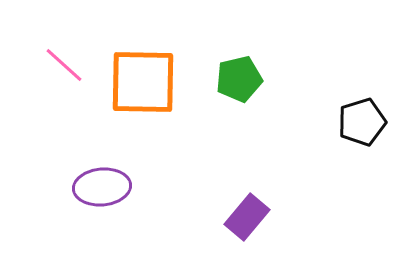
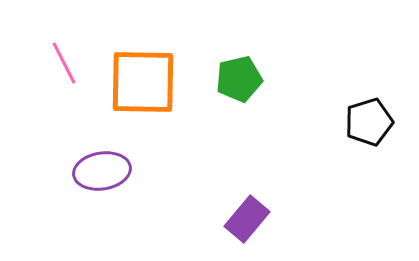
pink line: moved 2 px up; rotated 21 degrees clockwise
black pentagon: moved 7 px right
purple ellipse: moved 16 px up; rotated 4 degrees counterclockwise
purple rectangle: moved 2 px down
